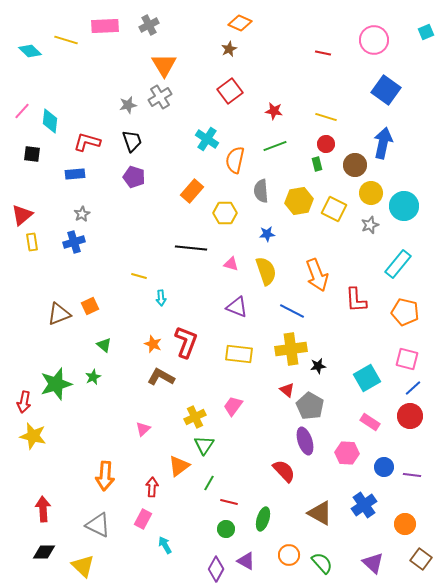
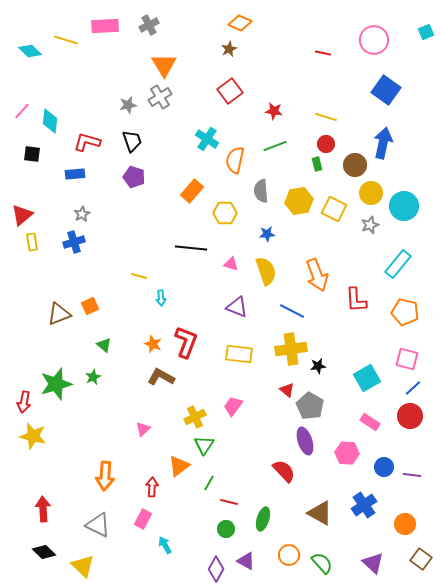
black diamond at (44, 552): rotated 45 degrees clockwise
